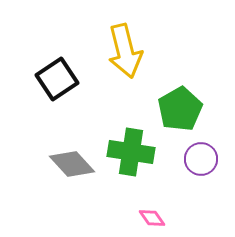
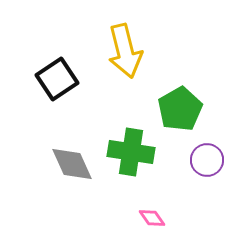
purple circle: moved 6 px right, 1 px down
gray diamond: rotated 18 degrees clockwise
